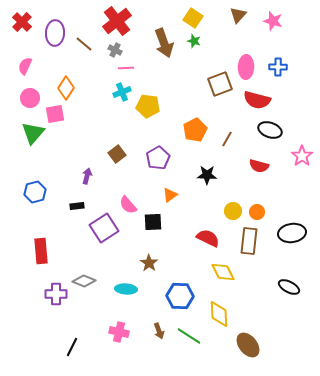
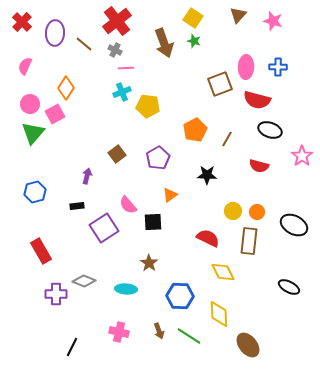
pink circle at (30, 98): moved 6 px down
pink square at (55, 114): rotated 18 degrees counterclockwise
black ellipse at (292, 233): moved 2 px right, 8 px up; rotated 36 degrees clockwise
red rectangle at (41, 251): rotated 25 degrees counterclockwise
